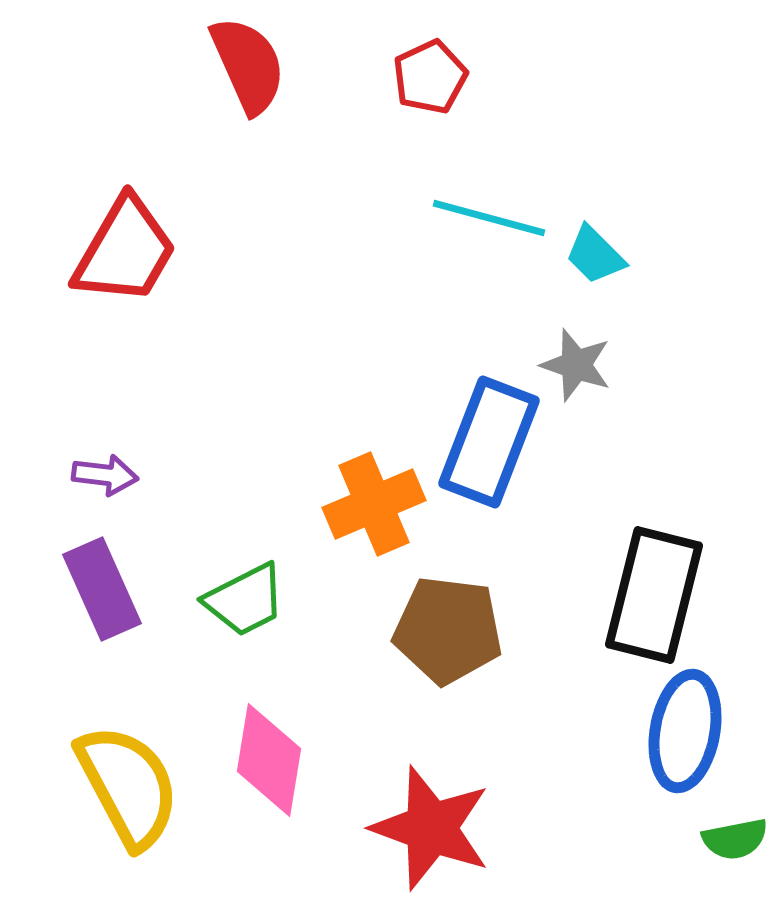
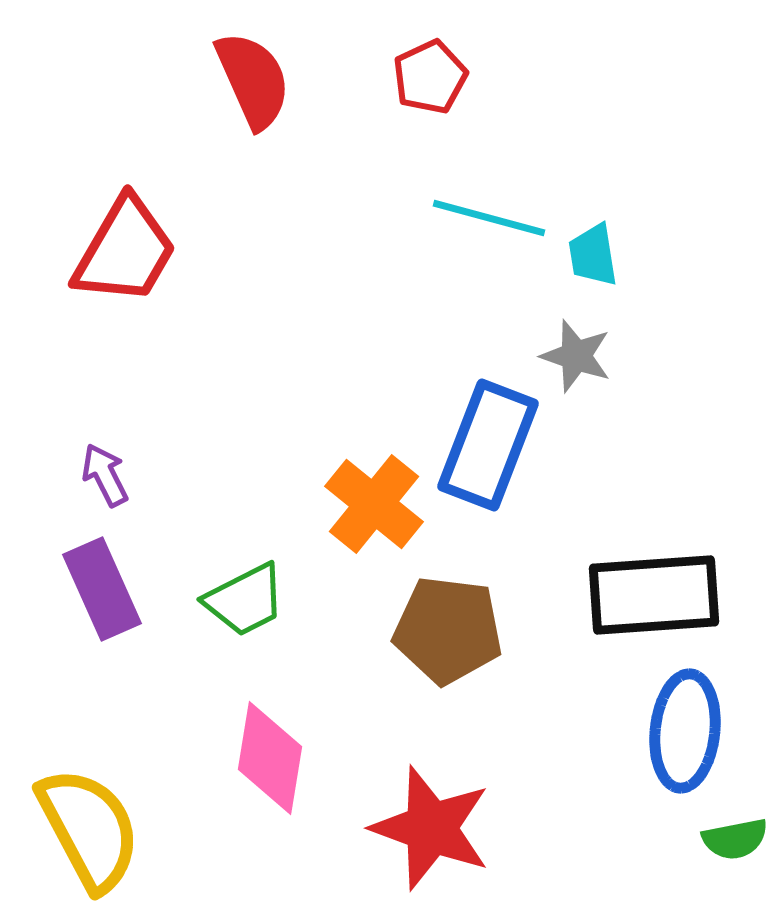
red semicircle: moved 5 px right, 15 px down
cyan trapezoid: moved 2 px left; rotated 36 degrees clockwise
gray star: moved 9 px up
blue rectangle: moved 1 px left, 3 px down
purple arrow: rotated 124 degrees counterclockwise
orange cross: rotated 28 degrees counterclockwise
black rectangle: rotated 72 degrees clockwise
blue ellipse: rotated 4 degrees counterclockwise
pink diamond: moved 1 px right, 2 px up
yellow semicircle: moved 39 px left, 43 px down
